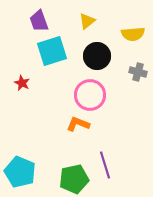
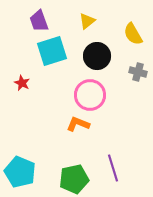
yellow semicircle: rotated 65 degrees clockwise
purple line: moved 8 px right, 3 px down
